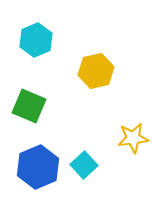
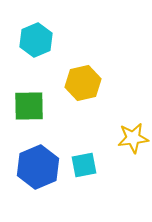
yellow hexagon: moved 13 px left, 12 px down
green square: rotated 24 degrees counterclockwise
cyan square: rotated 32 degrees clockwise
